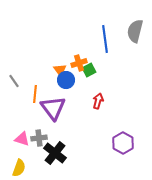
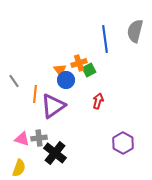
purple triangle: moved 2 px up; rotated 32 degrees clockwise
